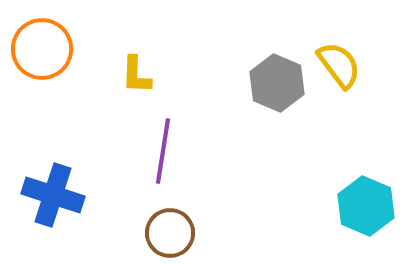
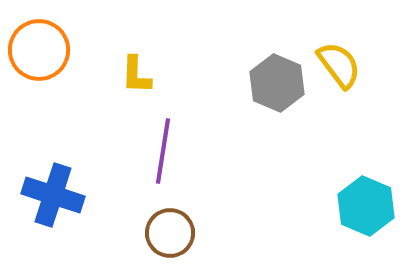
orange circle: moved 3 px left, 1 px down
